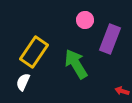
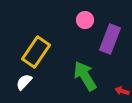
yellow rectangle: moved 2 px right
green arrow: moved 9 px right, 12 px down
white semicircle: moved 1 px right; rotated 18 degrees clockwise
